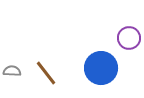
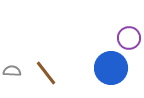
blue circle: moved 10 px right
